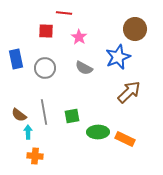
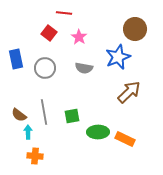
red square: moved 3 px right, 2 px down; rotated 35 degrees clockwise
gray semicircle: rotated 18 degrees counterclockwise
